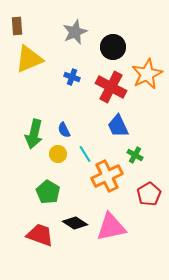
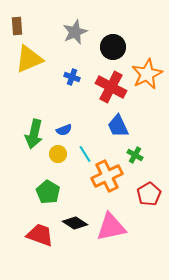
blue semicircle: rotated 84 degrees counterclockwise
